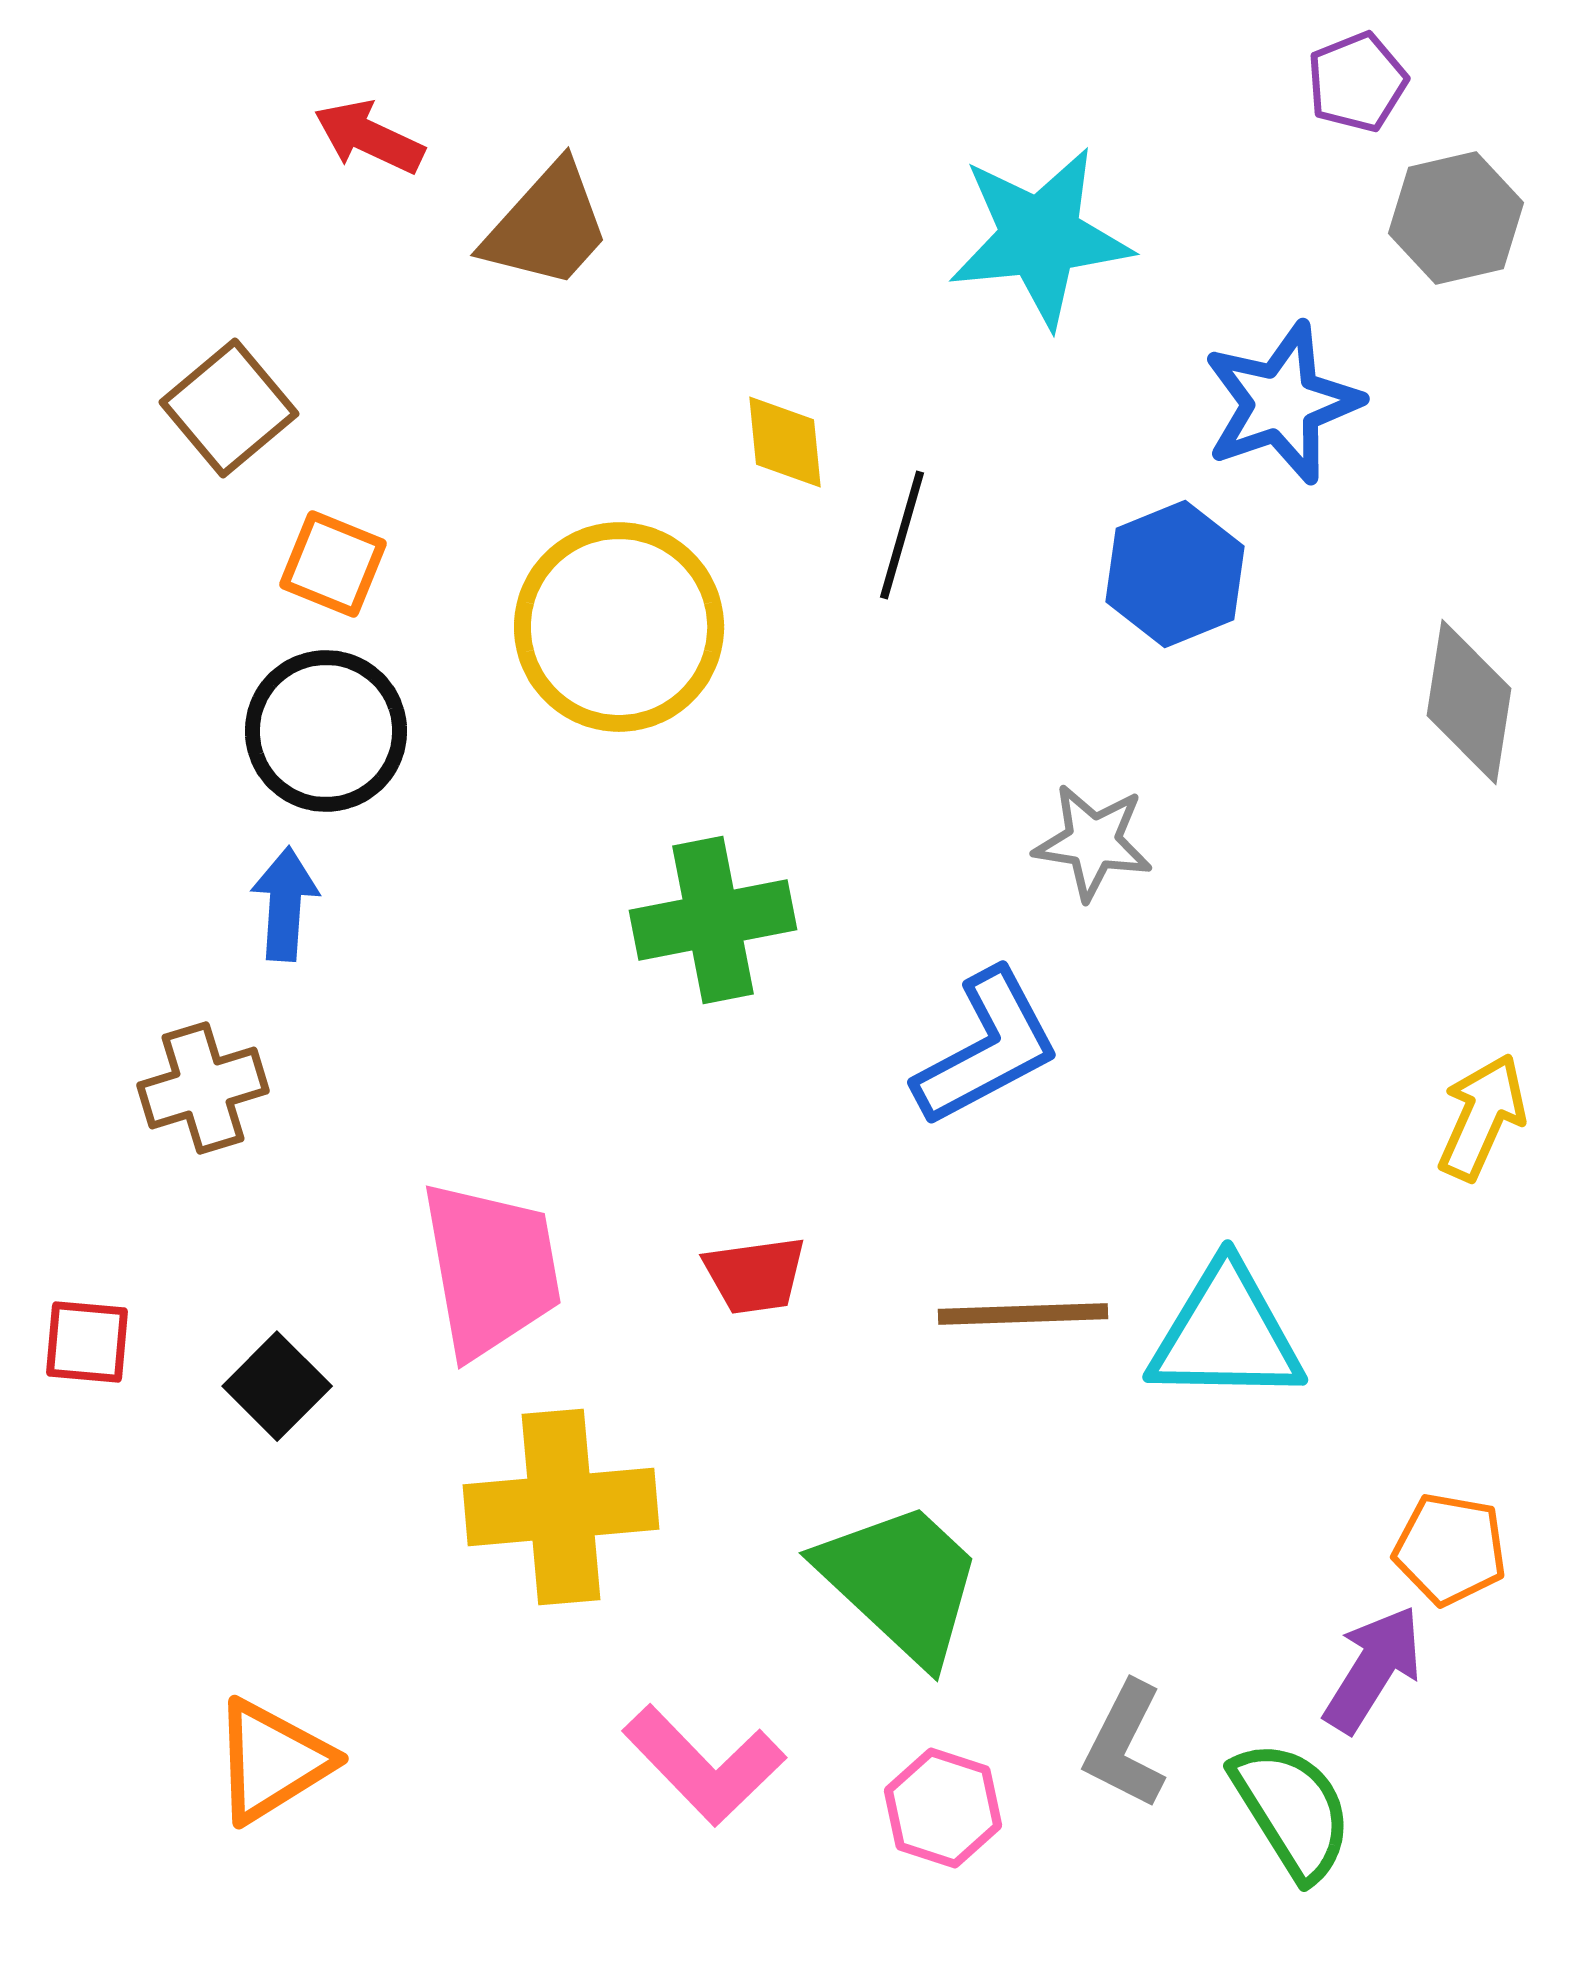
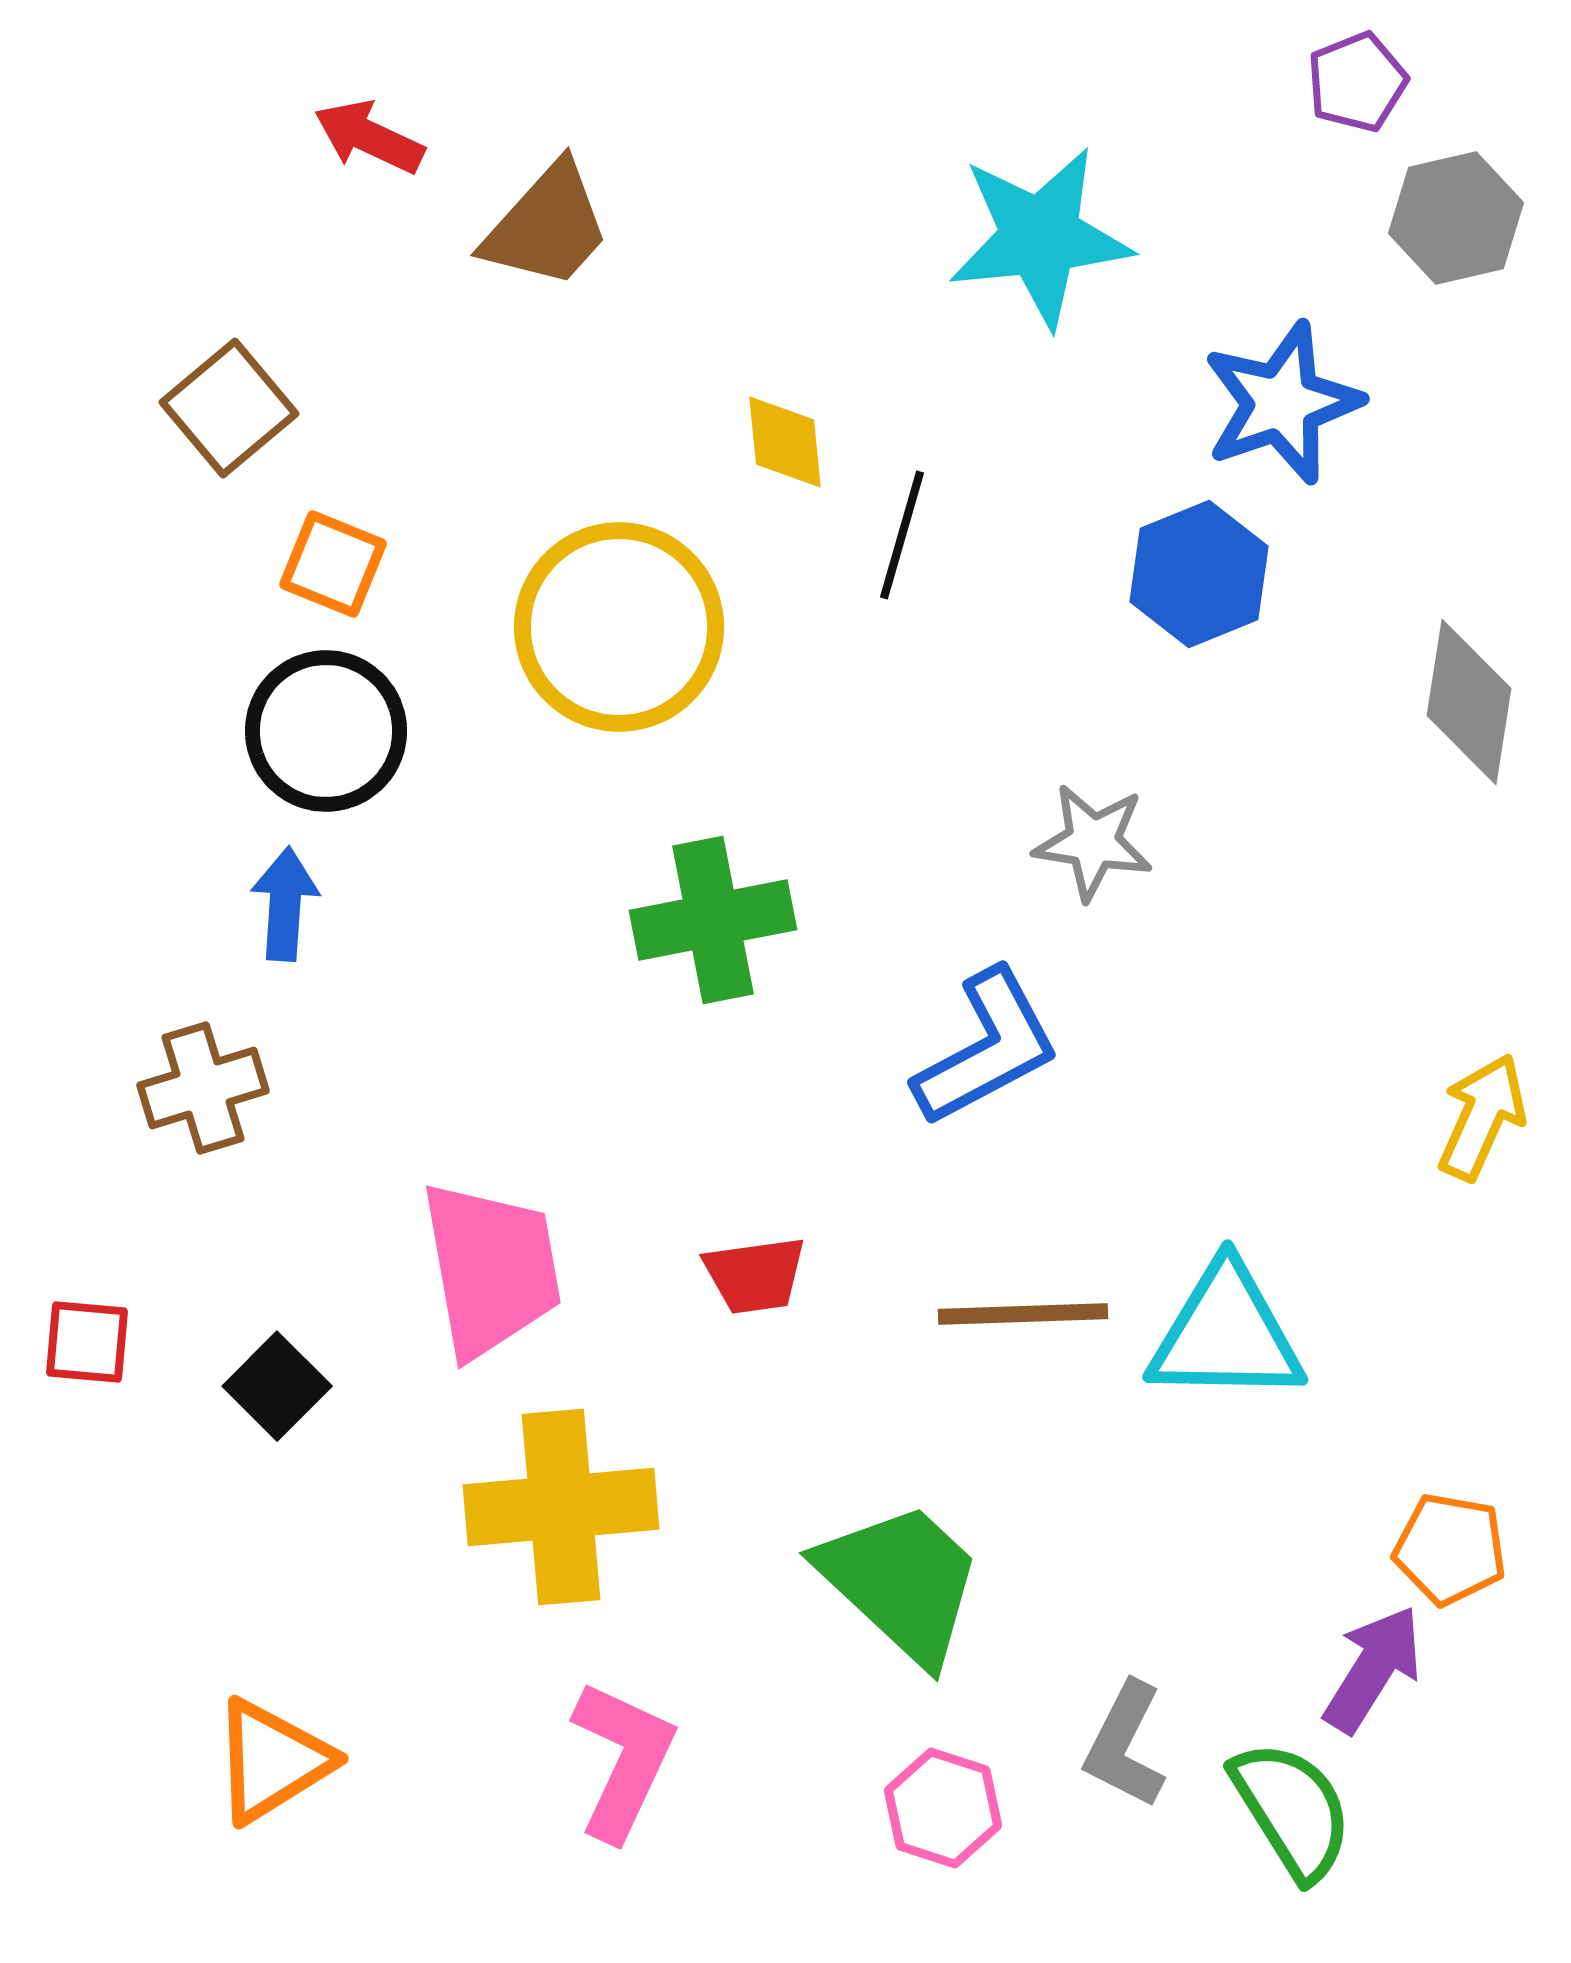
blue hexagon: moved 24 px right
pink L-shape: moved 81 px left, 5 px up; rotated 111 degrees counterclockwise
